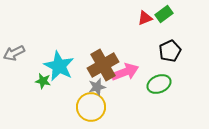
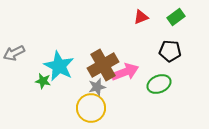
green rectangle: moved 12 px right, 3 px down
red triangle: moved 4 px left, 1 px up
black pentagon: rotated 30 degrees clockwise
yellow circle: moved 1 px down
